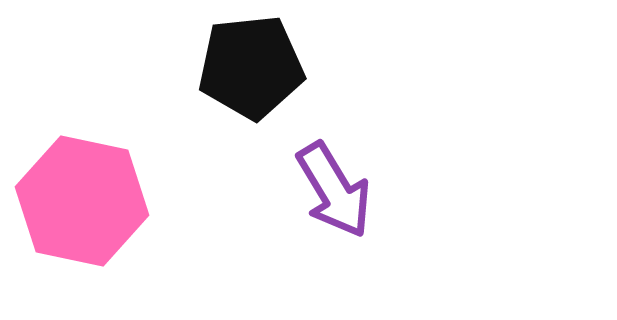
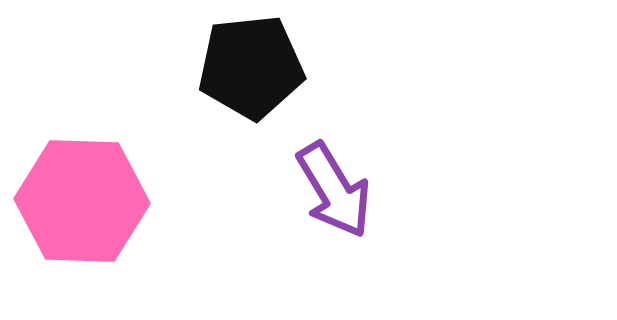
pink hexagon: rotated 10 degrees counterclockwise
